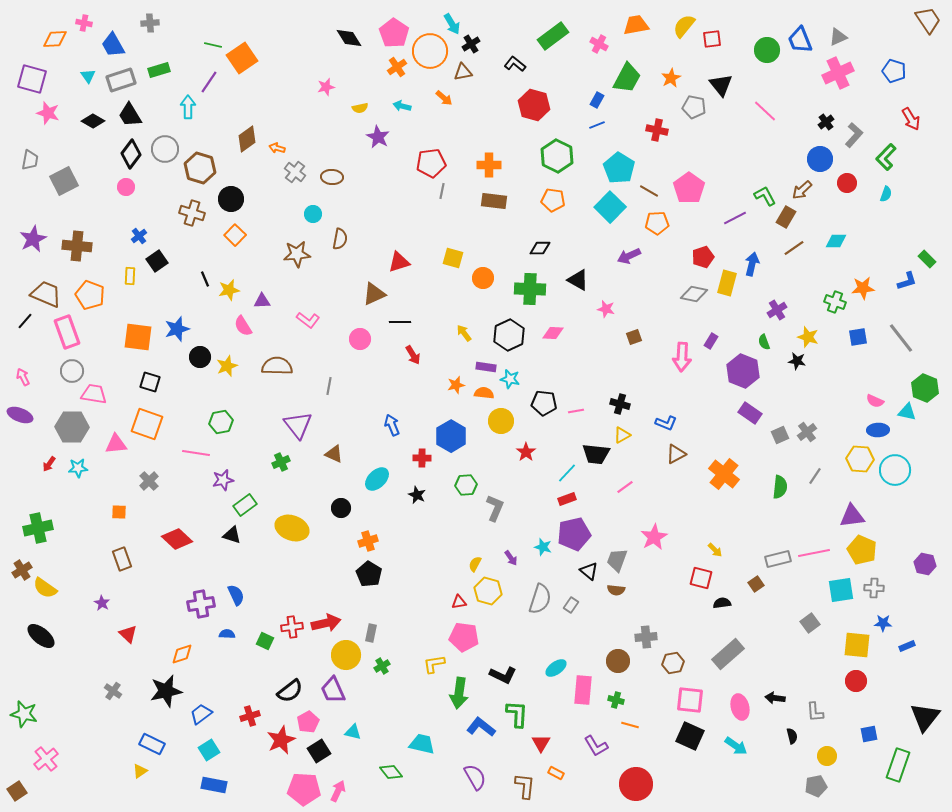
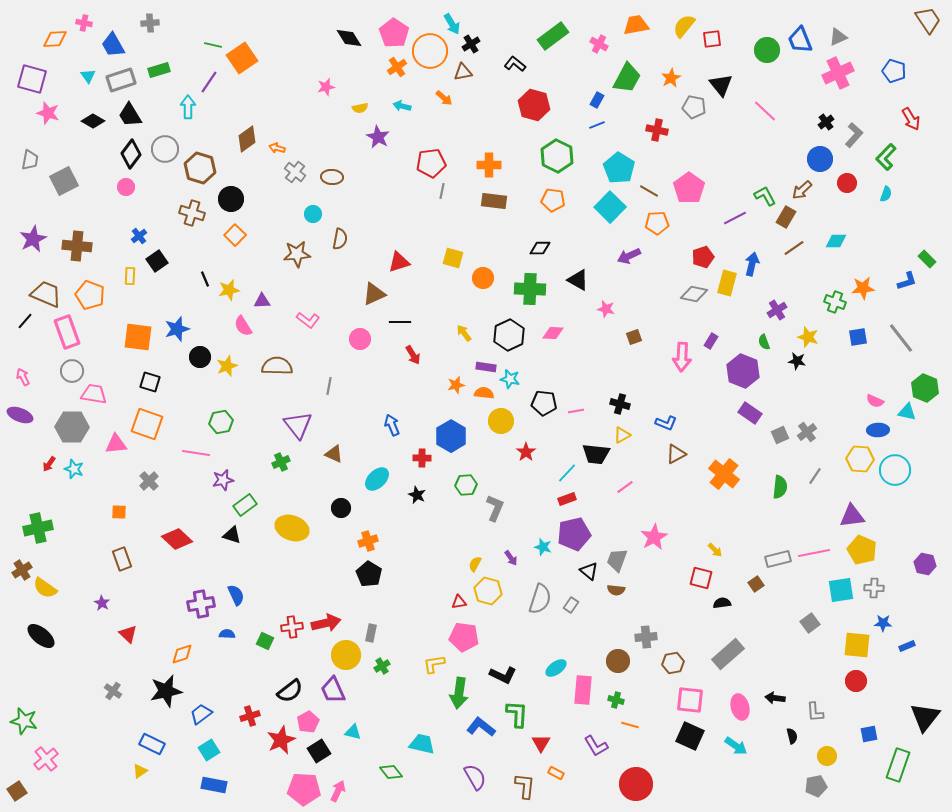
cyan star at (78, 468): moved 4 px left, 1 px down; rotated 24 degrees clockwise
green star at (24, 714): moved 7 px down
